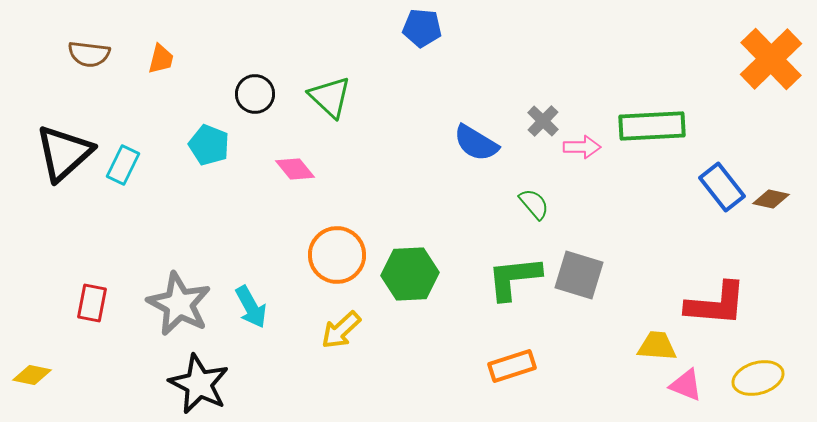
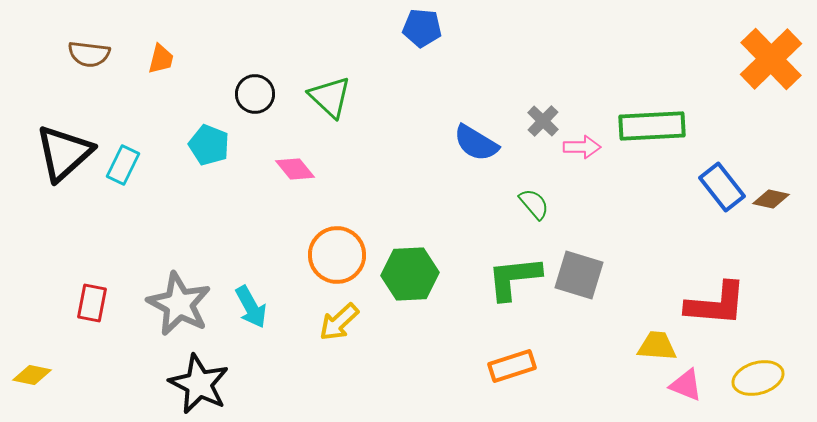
yellow arrow: moved 2 px left, 8 px up
